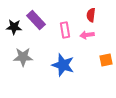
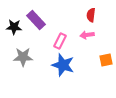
pink rectangle: moved 5 px left, 11 px down; rotated 35 degrees clockwise
